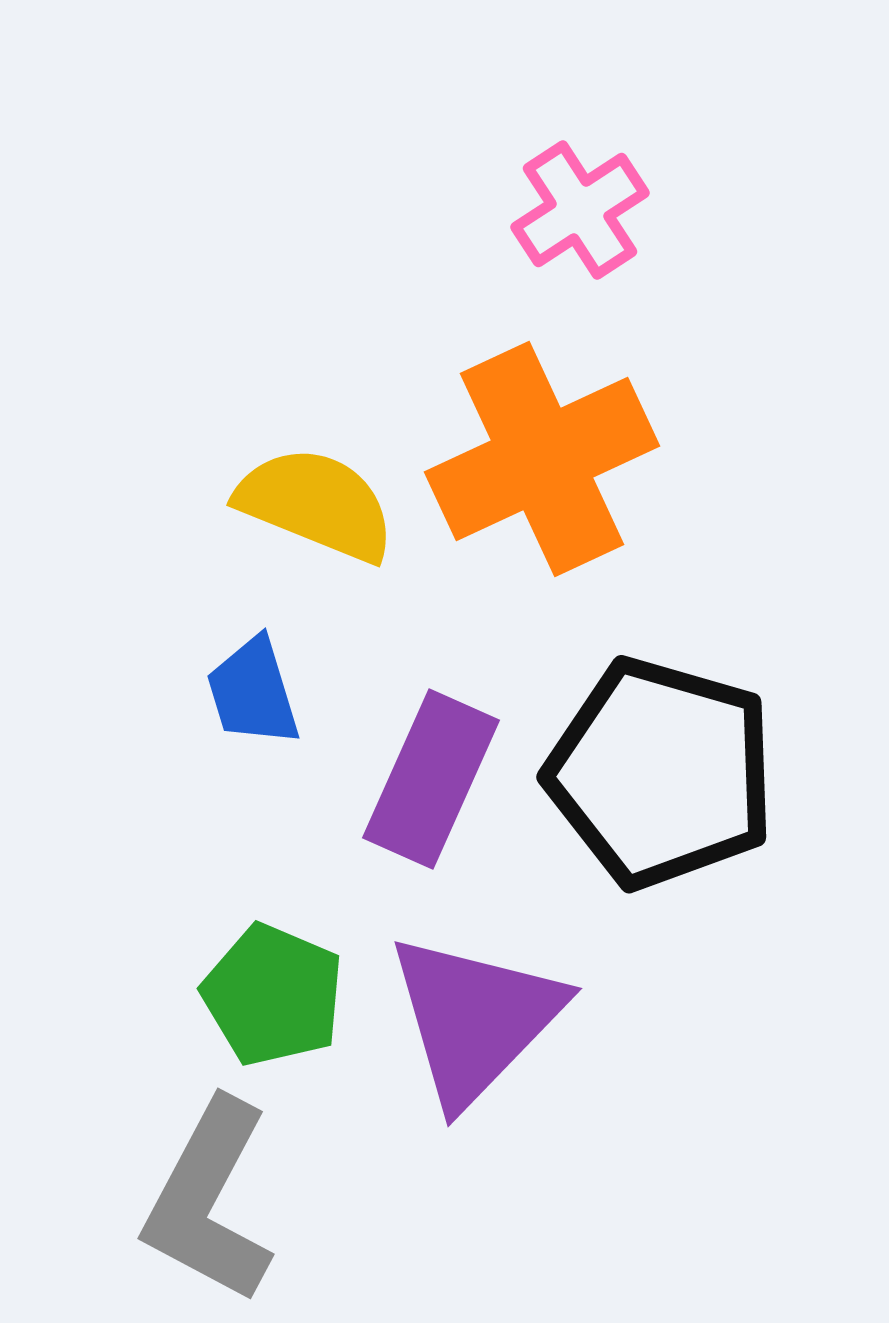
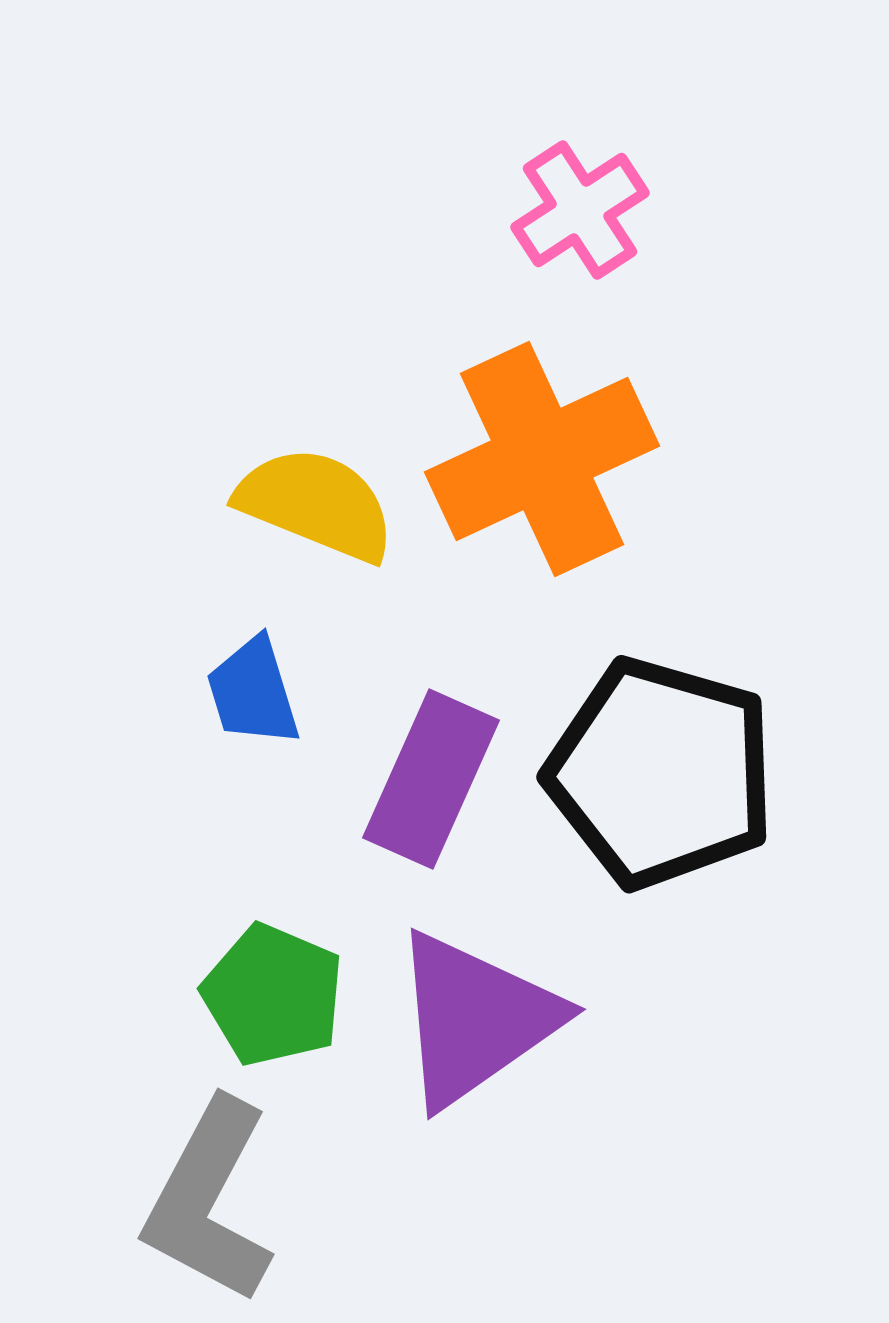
purple triangle: rotated 11 degrees clockwise
